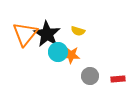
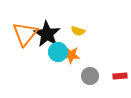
red rectangle: moved 2 px right, 3 px up
